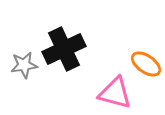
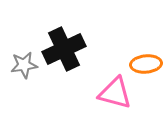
orange ellipse: rotated 40 degrees counterclockwise
